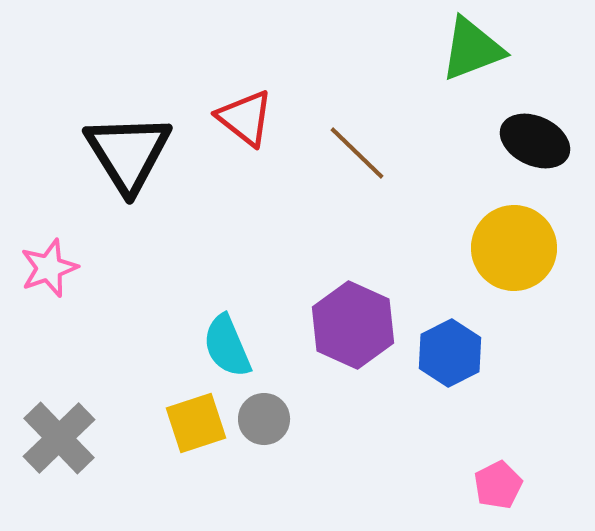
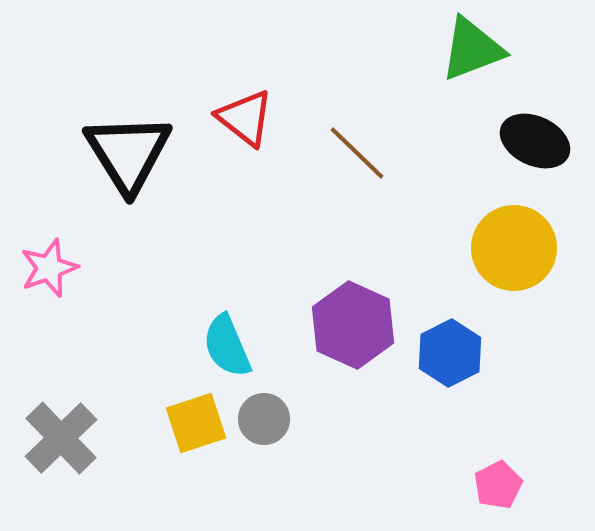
gray cross: moved 2 px right
